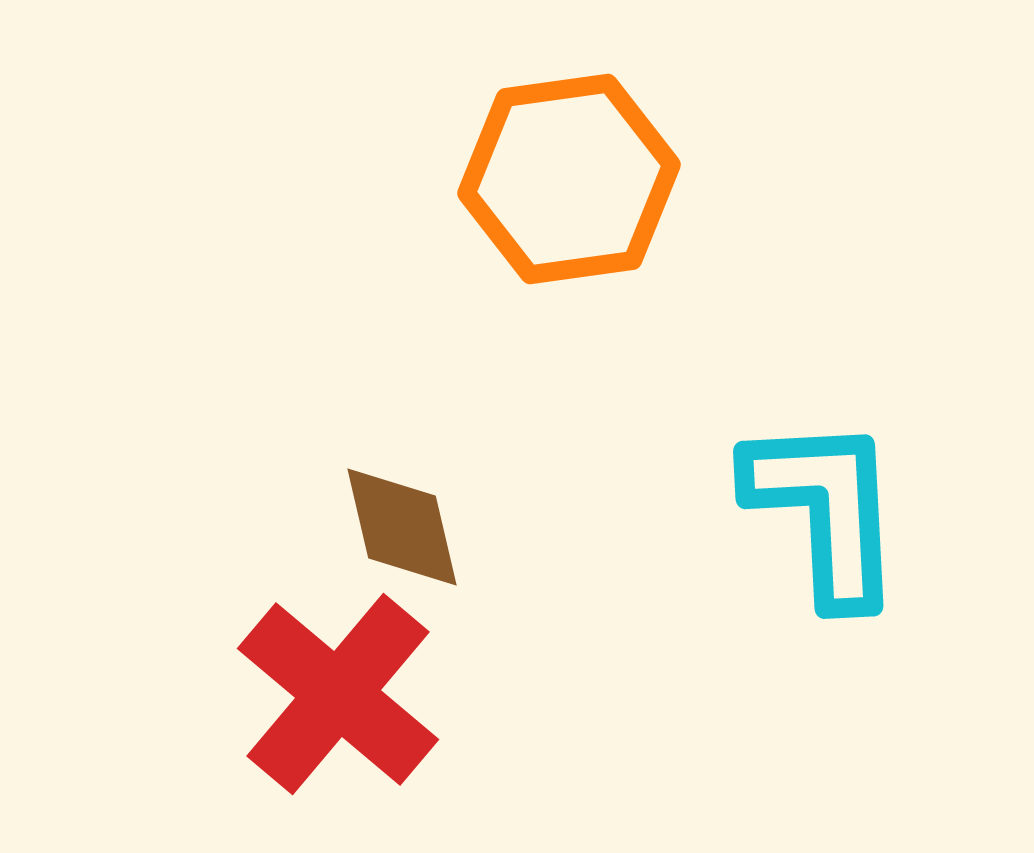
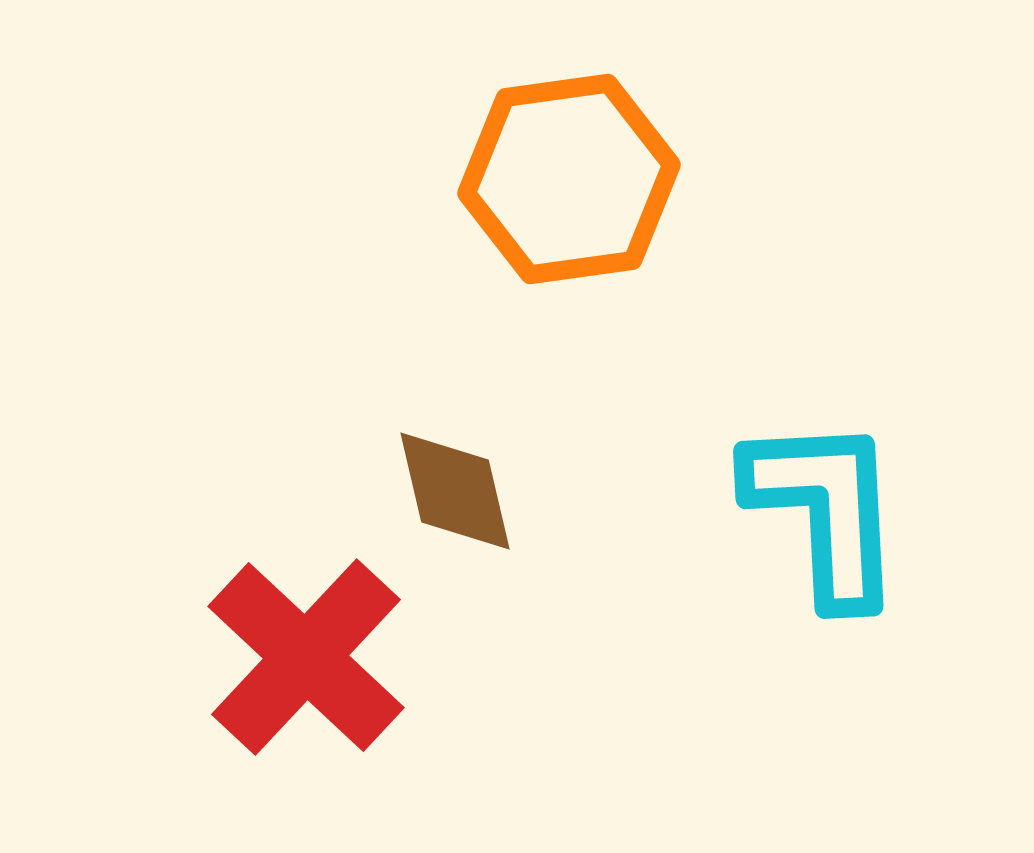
brown diamond: moved 53 px right, 36 px up
red cross: moved 32 px left, 37 px up; rotated 3 degrees clockwise
